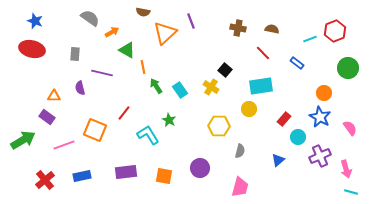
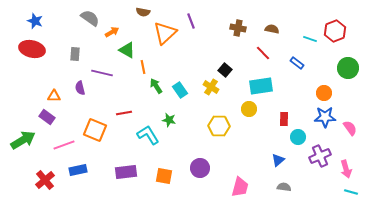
cyan line at (310, 39): rotated 40 degrees clockwise
red line at (124, 113): rotated 42 degrees clockwise
blue star at (320, 117): moved 5 px right; rotated 30 degrees counterclockwise
red rectangle at (284, 119): rotated 40 degrees counterclockwise
green star at (169, 120): rotated 16 degrees counterclockwise
gray semicircle at (240, 151): moved 44 px right, 36 px down; rotated 96 degrees counterclockwise
blue rectangle at (82, 176): moved 4 px left, 6 px up
